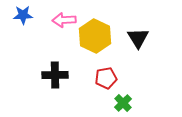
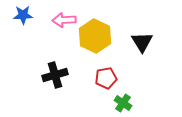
black triangle: moved 4 px right, 4 px down
black cross: rotated 15 degrees counterclockwise
green cross: rotated 12 degrees counterclockwise
